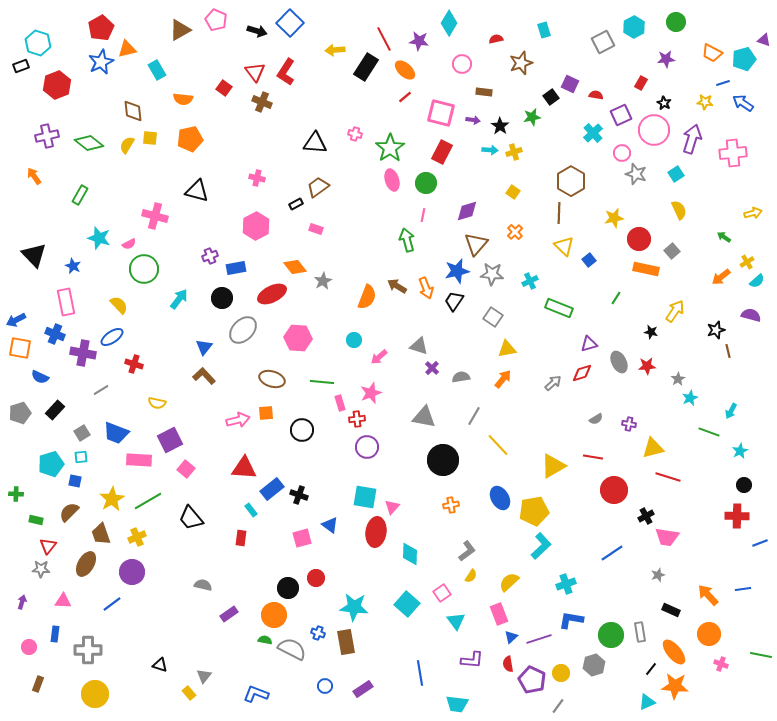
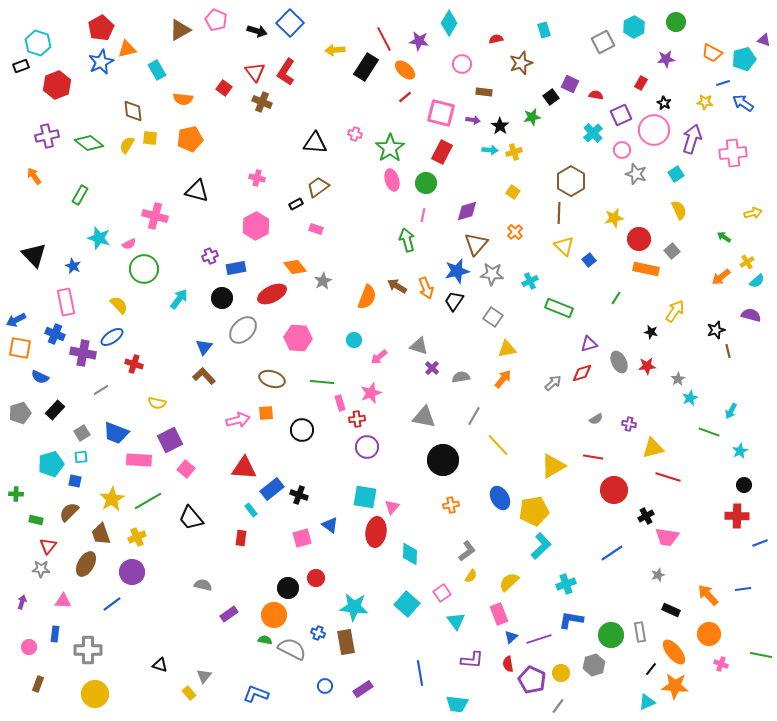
pink circle at (622, 153): moved 3 px up
